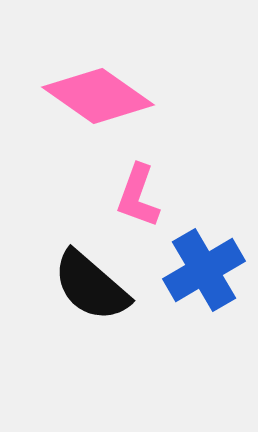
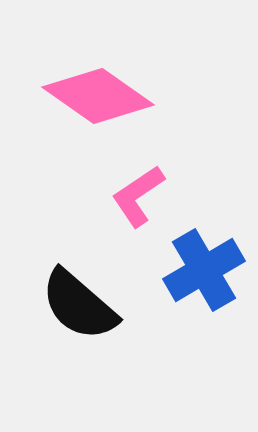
pink L-shape: rotated 36 degrees clockwise
black semicircle: moved 12 px left, 19 px down
